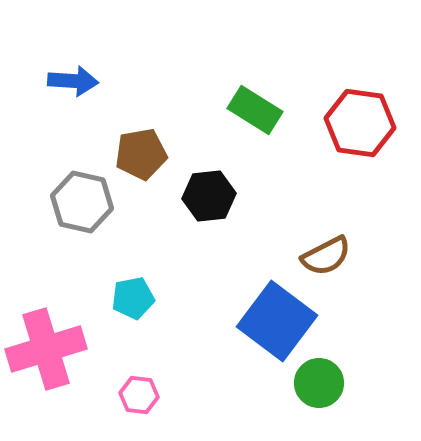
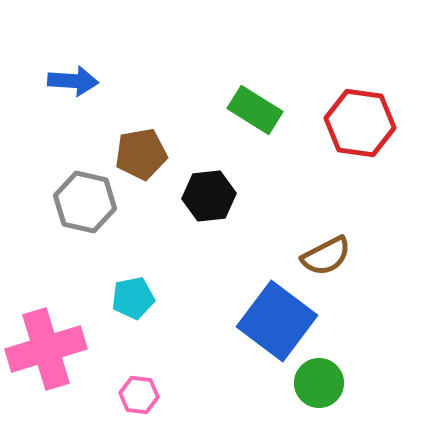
gray hexagon: moved 3 px right
